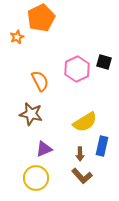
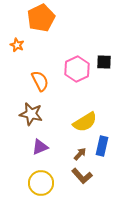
orange star: moved 8 px down; rotated 24 degrees counterclockwise
black square: rotated 14 degrees counterclockwise
purple triangle: moved 4 px left, 2 px up
brown arrow: rotated 136 degrees counterclockwise
yellow circle: moved 5 px right, 5 px down
